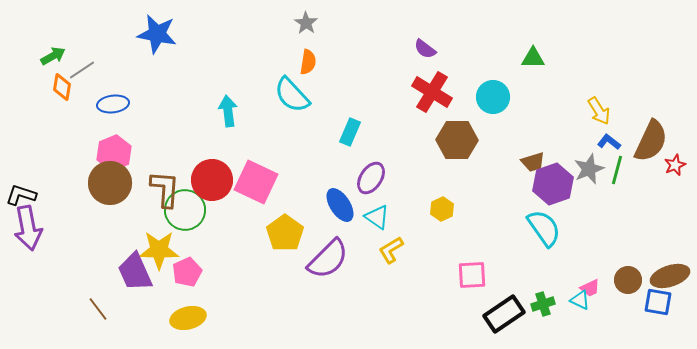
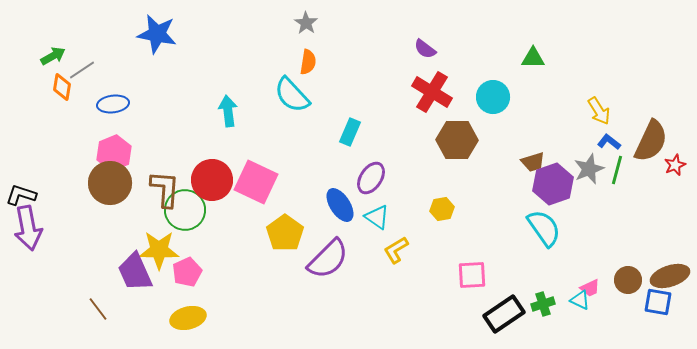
yellow hexagon at (442, 209): rotated 15 degrees clockwise
yellow L-shape at (391, 250): moved 5 px right
